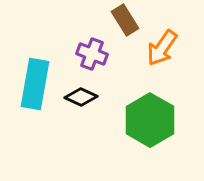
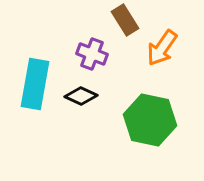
black diamond: moved 1 px up
green hexagon: rotated 18 degrees counterclockwise
